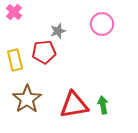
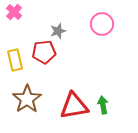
red triangle: moved 1 px down
